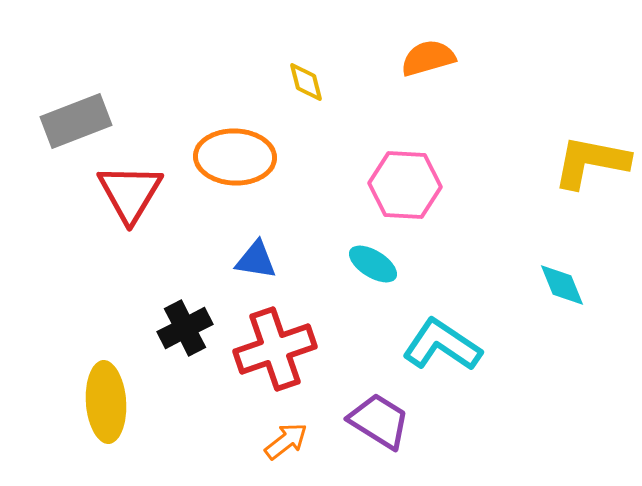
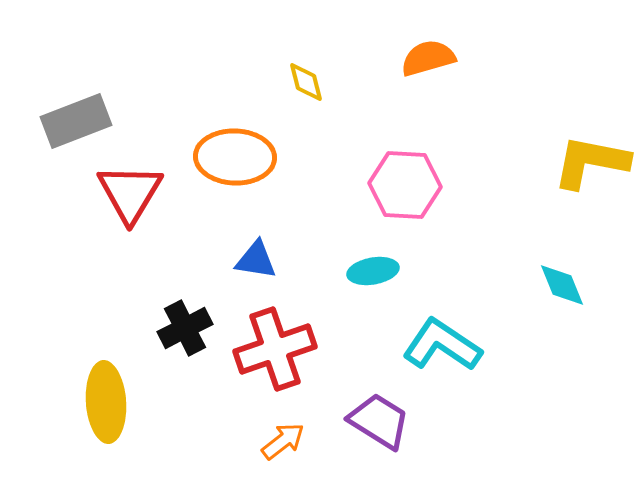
cyan ellipse: moved 7 px down; rotated 42 degrees counterclockwise
orange arrow: moved 3 px left
